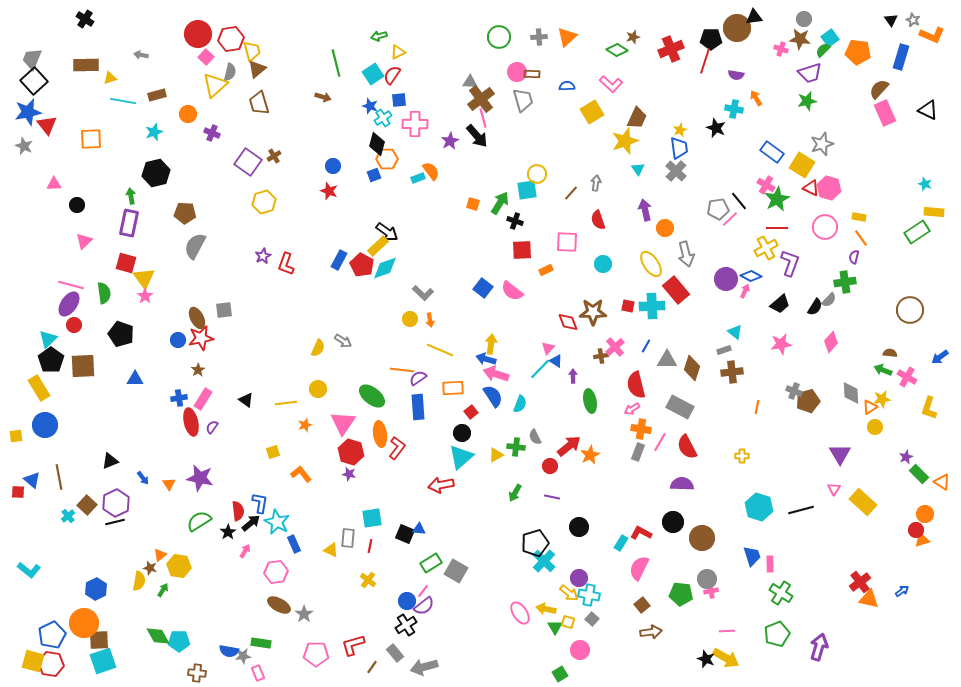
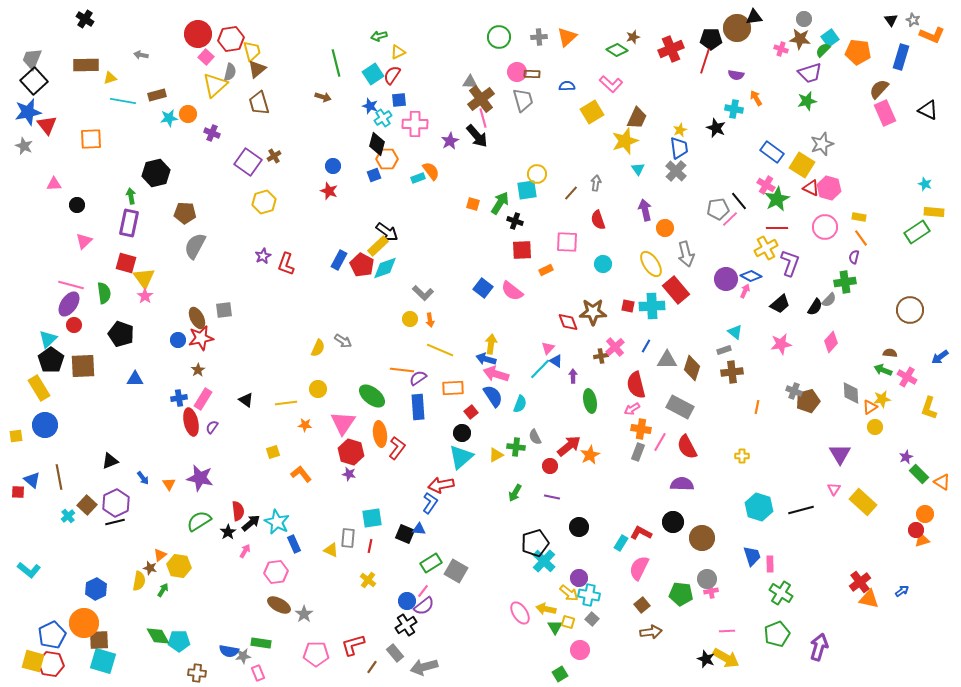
cyan star at (154, 132): moved 15 px right, 14 px up; rotated 12 degrees clockwise
orange star at (305, 425): rotated 24 degrees clockwise
blue L-shape at (260, 503): moved 170 px right; rotated 25 degrees clockwise
cyan square at (103, 661): rotated 36 degrees clockwise
